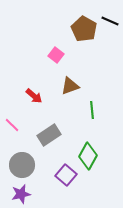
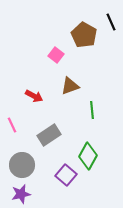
black line: moved 1 px right, 1 px down; rotated 42 degrees clockwise
brown pentagon: moved 6 px down
red arrow: rotated 12 degrees counterclockwise
pink line: rotated 21 degrees clockwise
